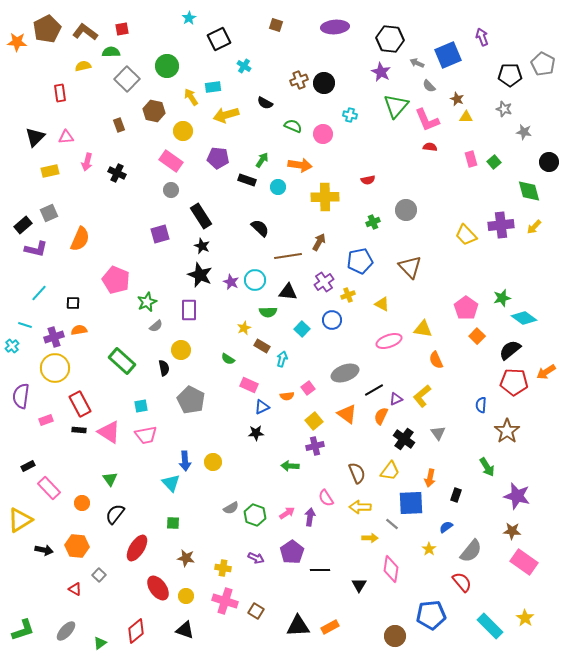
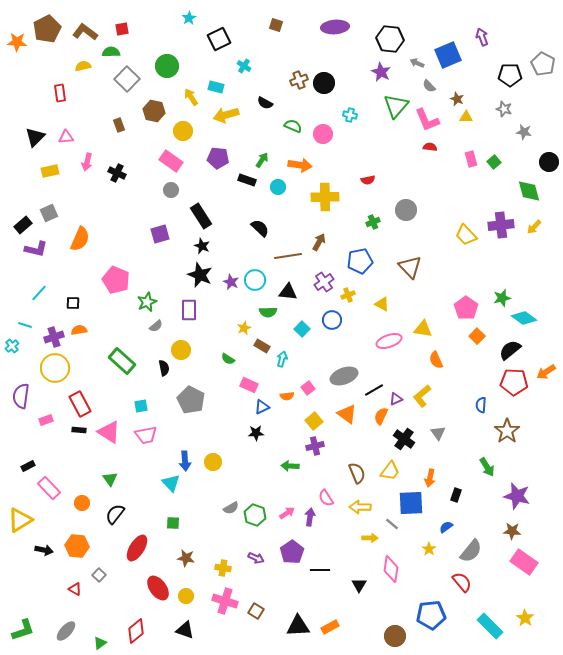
cyan rectangle at (213, 87): moved 3 px right; rotated 21 degrees clockwise
gray ellipse at (345, 373): moved 1 px left, 3 px down
